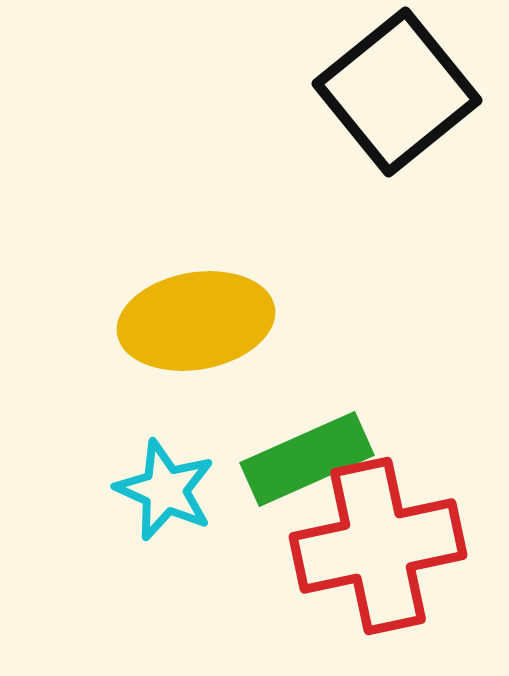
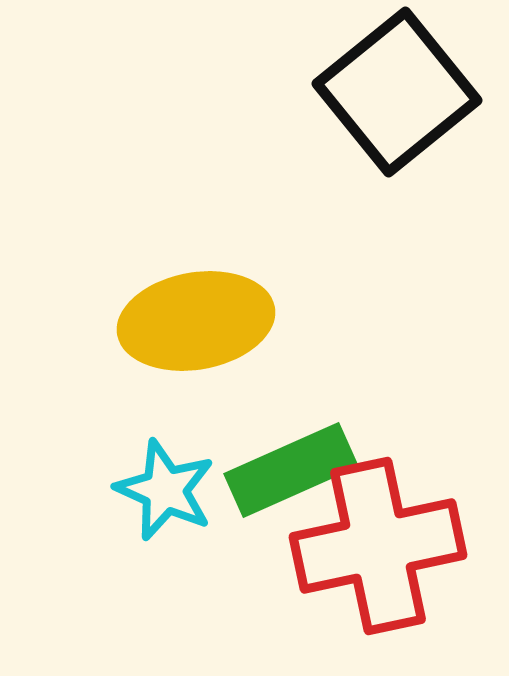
green rectangle: moved 16 px left, 11 px down
